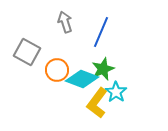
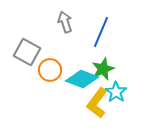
orange circle: moved 7 px left
